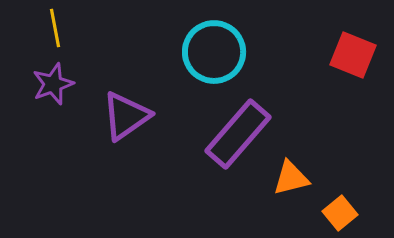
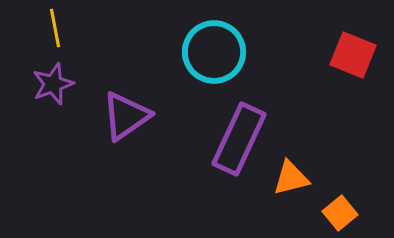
purple rectangle: moved 1 px right, 5 px down; rotated 16 degrees counterclockwise
